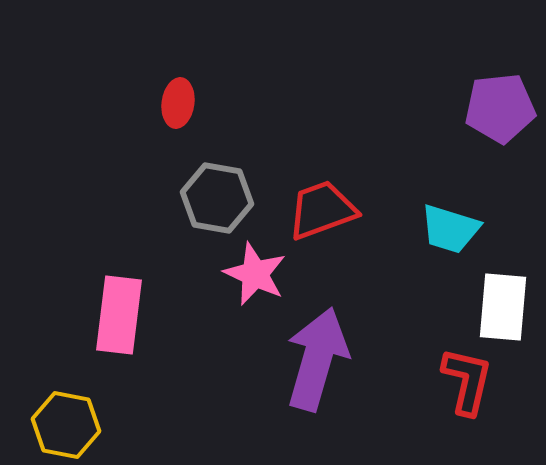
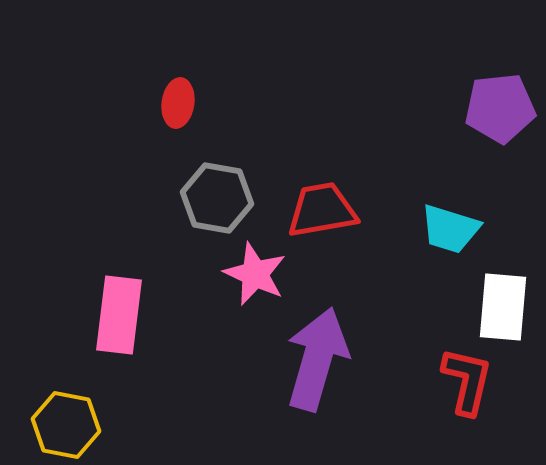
red trapezoid: rotated 10 degrees clockwise
